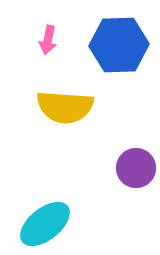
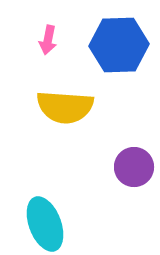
purple circle: moved 2 px left, 1 px up
cyan ellipse: rotated 72 degrees counterclockwise
